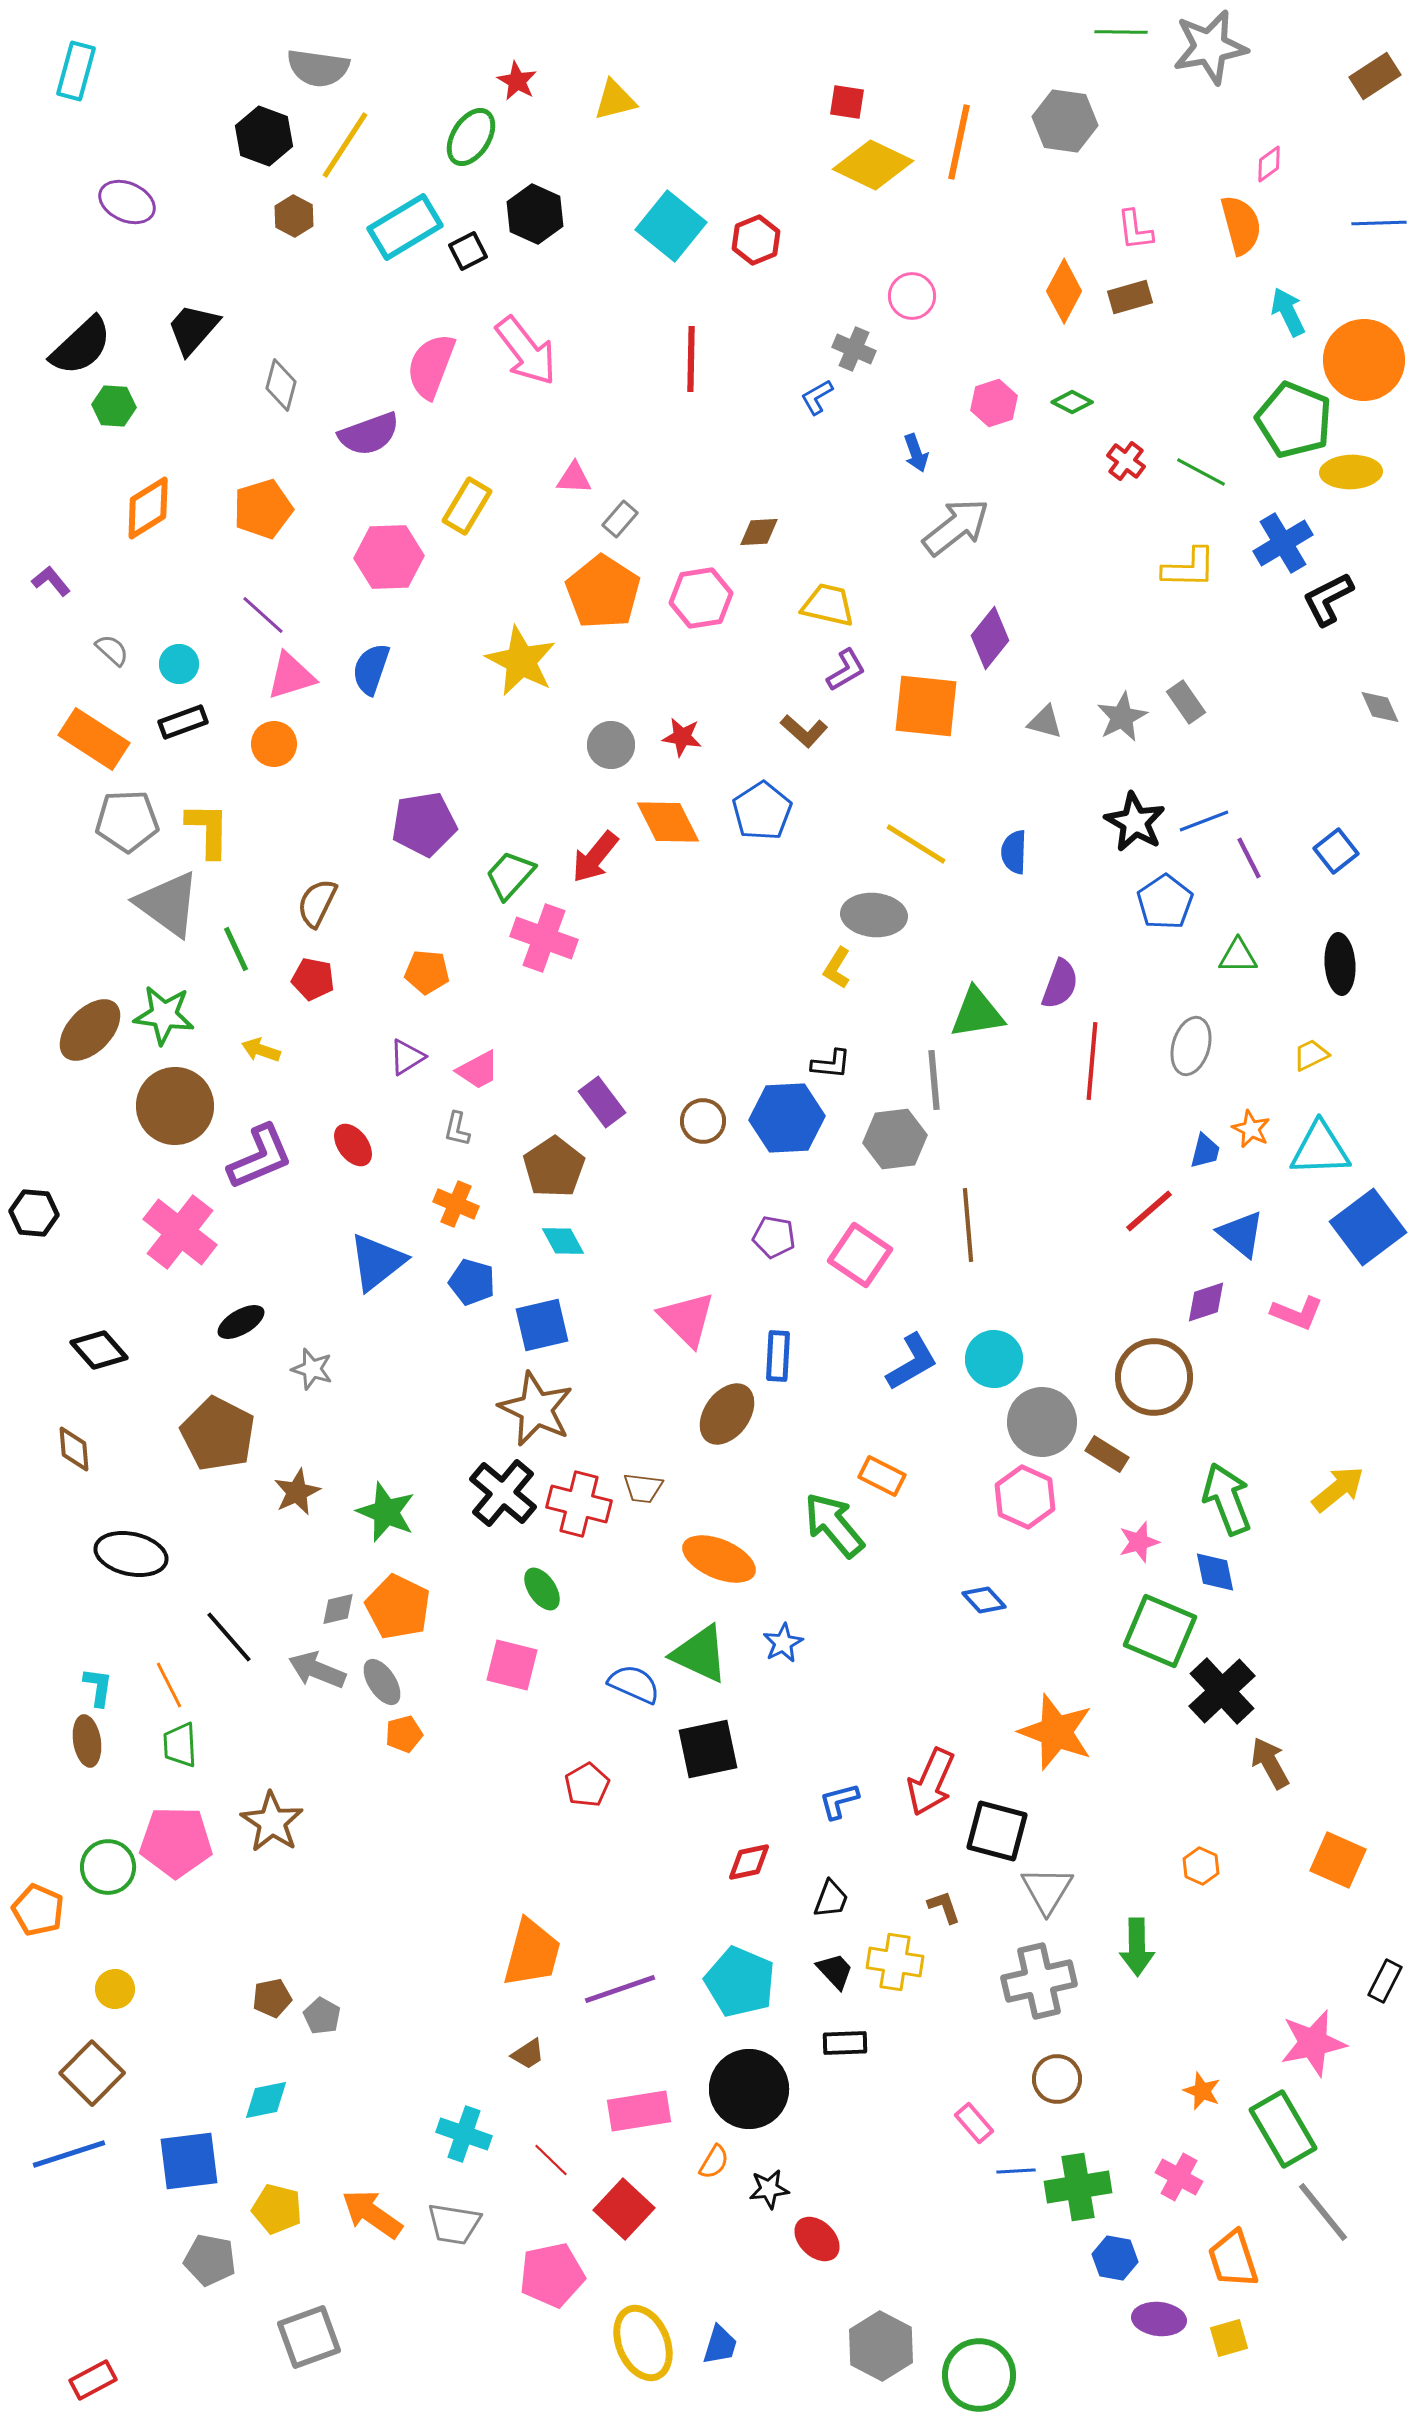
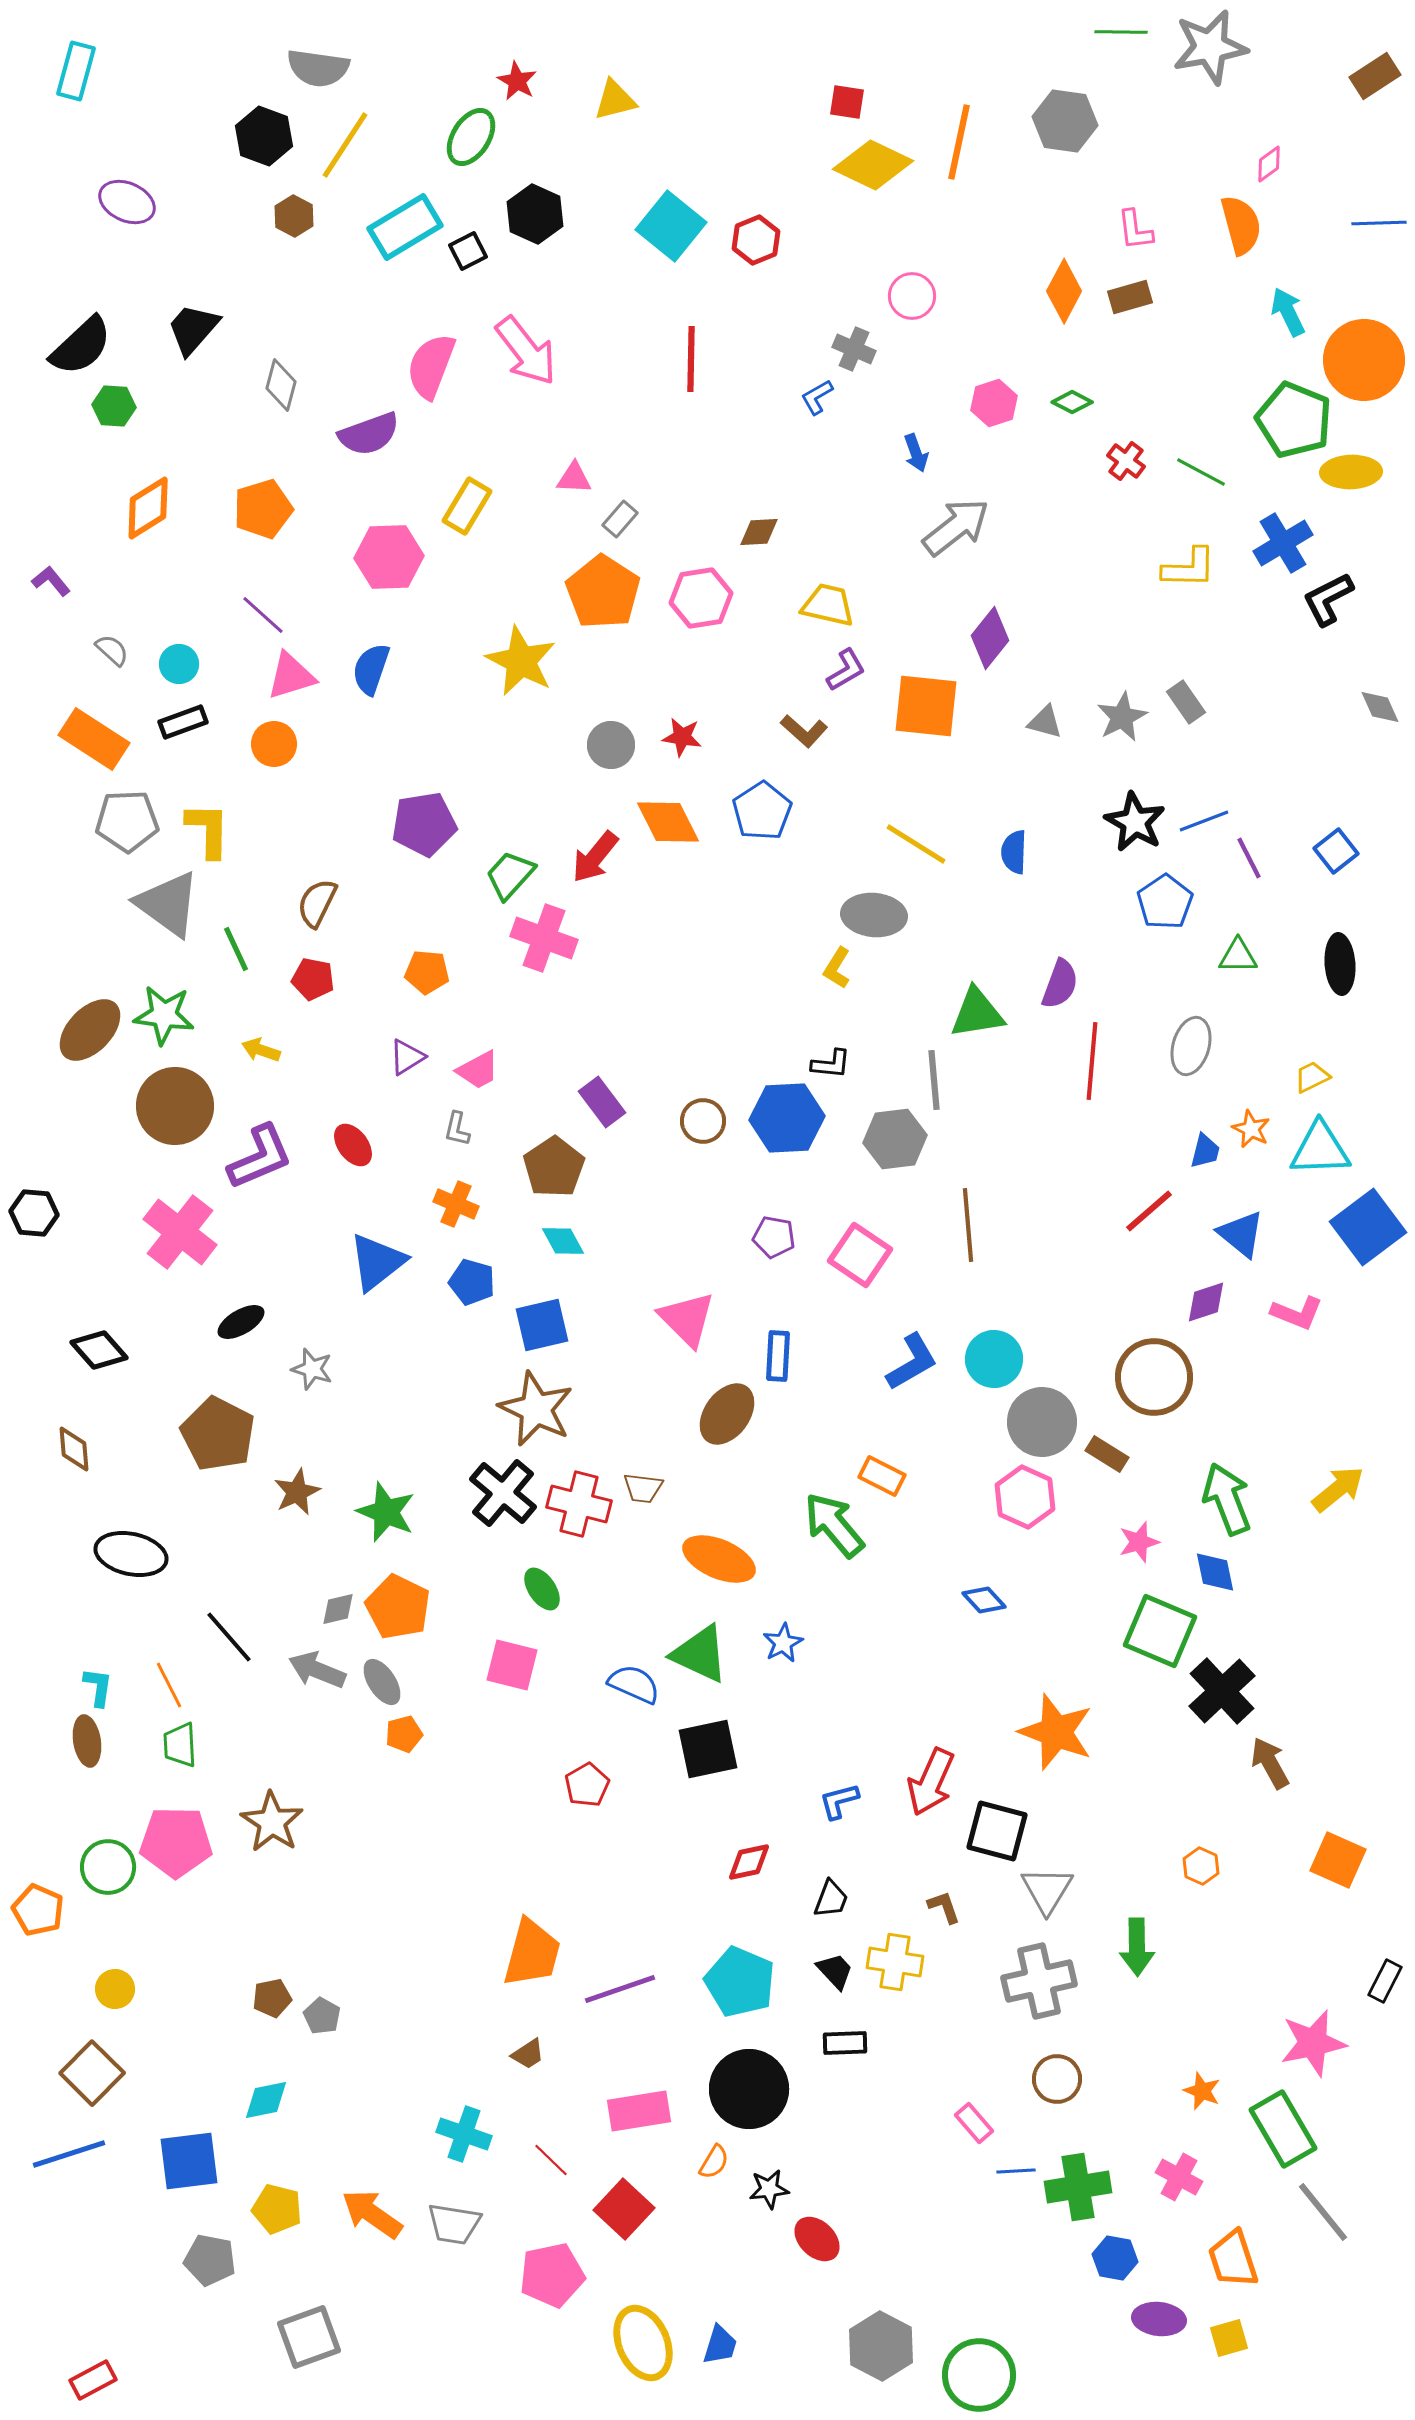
yellow trapezoid at (1311, 1055): moved 1 px right, 22 px down
